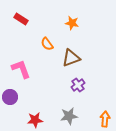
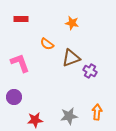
red rectangle: rotated 32 degrees counterclockwise
orange semicircle: rotated 16 degrees counterclockwise
pink L-shape: moved 1 px left, 6 px up
purple cross: moved 12 px right, 14 px up; rotated 24 degrees counterclockwise
purple circle: moved 4 px right
orange arrow: moved 8 px left, 7 px up
